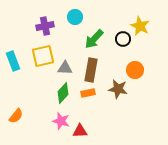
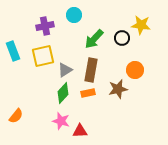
cyan circle: moved 1 px left, 2 px up
yellow star: moved 1 px right, 1 px up; rotated 18 degrees counterclockwise
black circle: moved 1 px left, 1 px up
cyan rectangle: moved 10 px up
gray triangle: moved 2 px down; rotated 35 degrees counterclockwise
brown star: rotated 24 degrees counterclockwise
